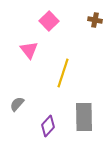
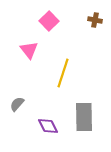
purple diamond: rotated 70 degrees counterclockwise
